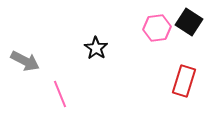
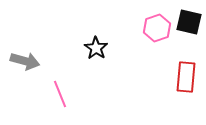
black square: rotated 20 degrees counterclockwise
pink hexagon: rotated 12 degrees counterclockwise
gray arrow: rotated 12 degrees counterclockwise
red rectangle: moved 2 px right, 4 px up; rotated 12 degrees counterclockwise
